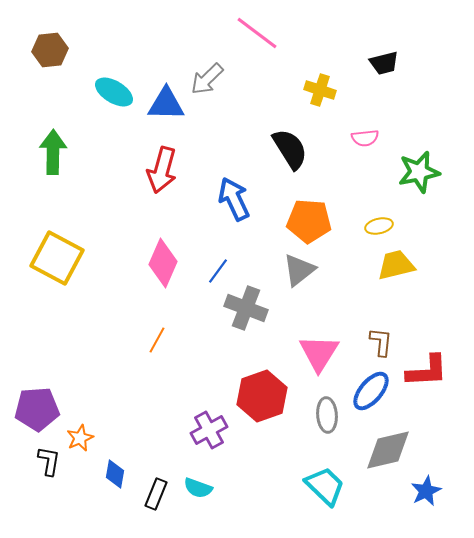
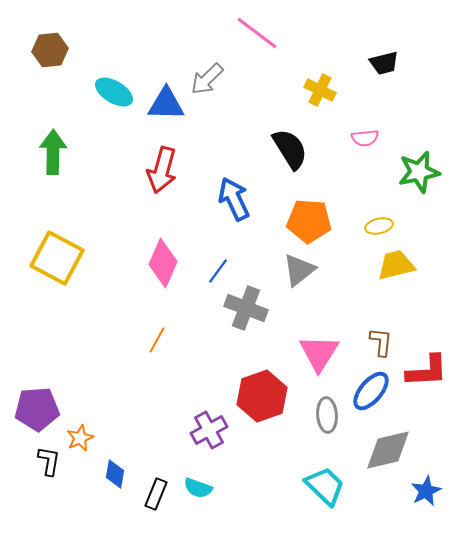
yellow cross: rotated 8 degrees clockwise
